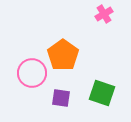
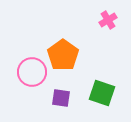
pink cross: moved 4 px right, 6 px down
pink circle: moved 1 px up
